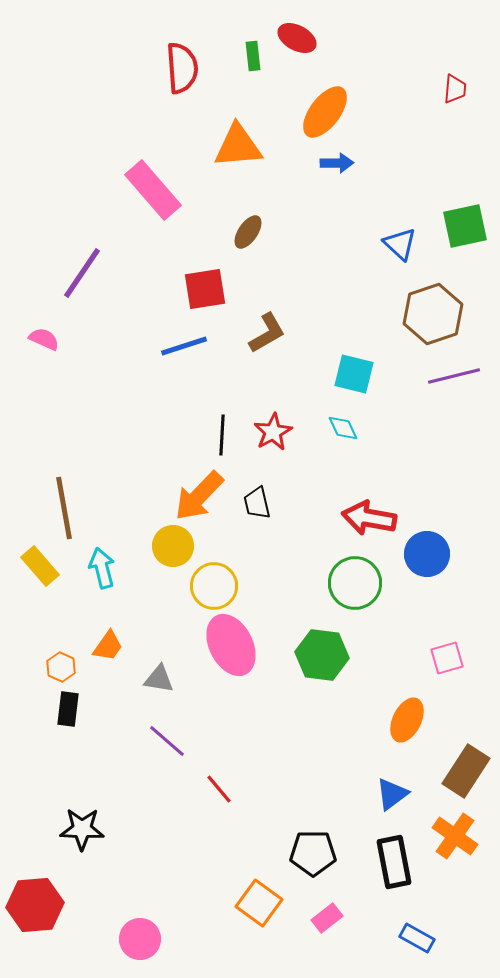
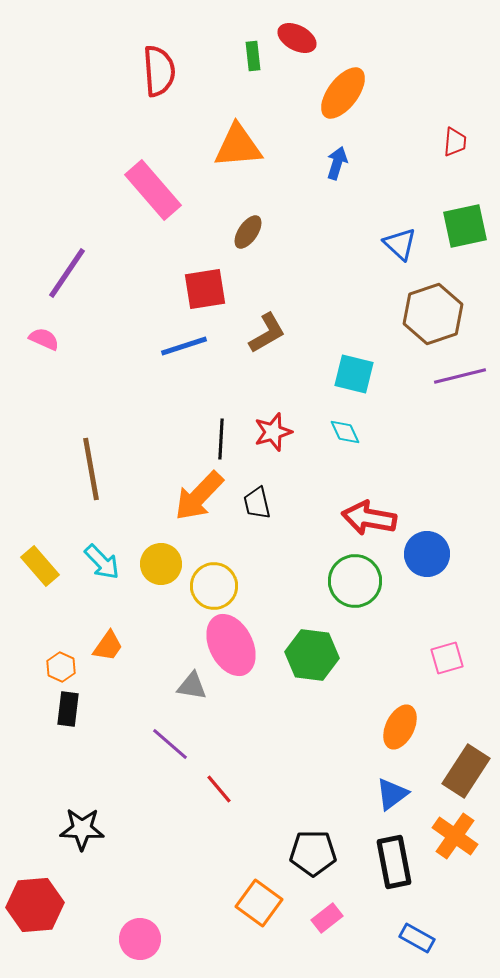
red semicircle at (182, 68): moved 23 px left, 3 px down
red trapezoid at (455, 89): moved 53 px down
orange ellipse at (325, 112): moved 18 px right, 19 px up
blue arrow at (337, 163): rotated 72 degrees counterclockwise
purple line at (82, 273): moved 15 px left
purple line at (454, 376): moved 6 px right
cyan diamond at (343, 428): moved 2 px right, 4 px down
red star at (273, 432): rotated 12 degrees clockwise
black line at (222, 435): moved 1 px left, 4 px down
brown line at (64, 508): moved 27 px right, 39 px up
yellow circle at (173, 546): moved 12 px left, 18 px down
cyan arrow at (102, 568): moved 6 px up; rotated 150 degrees clockwise
green circle at (355, 583): moved 2 px up
green hexagon at (322, 655): moved 10 px left
gray triangle at (159, 679): moved 33 px right, 7 px down
orange ellipse at (407, 720): moved 7 px left, 7 px down
purple line at (167, 741): moved 3 px right, 3 px down
